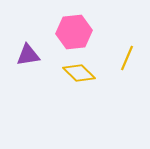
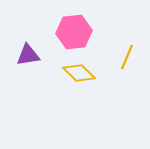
yellow line: moved 1 px up
